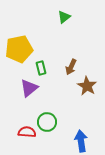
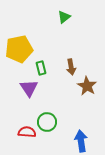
brown arrow: rotated 35 degrees counterclockwise
purple triangle: rotated 24 degrees counterclockwise
